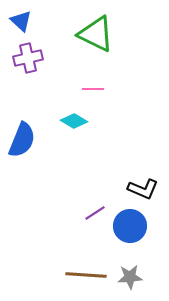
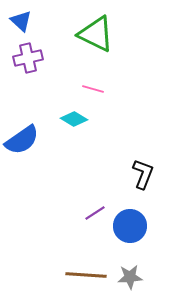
pink line: rotated 15 degrees clockwise
cyan diamond: moved 2 px up
blue semicircle: rotated 33 degrees clockwise
black L-shape: moved 15 px up; rotated 92 degrees counterclockwise
